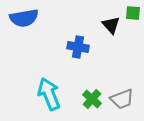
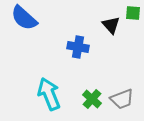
blue semicircle: rotated 52 degrees clockwise
